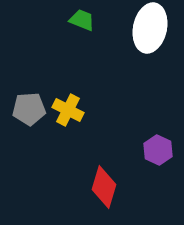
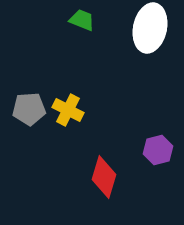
purple hexagon: rotated 20 degrees clockwise
red diamond: moved 10 px up
